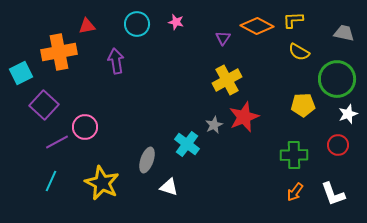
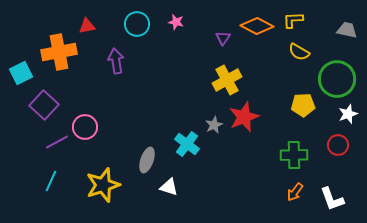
gray trapezoid: moved 3 px right, 3 px up
yellow star: moved 1 px right, 2 px down; rotated 28 degrees clockwise
white L-shape: moved 1 px left, 5 px down
